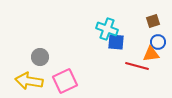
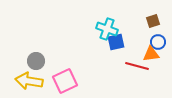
blue square: rotated 18 degrees counterclockwise
gray circle: moved 4 px left, 4 px down
